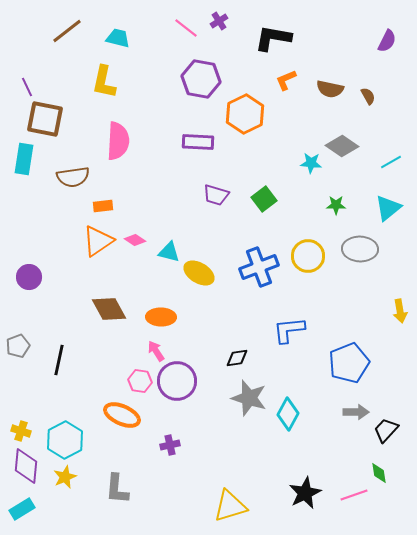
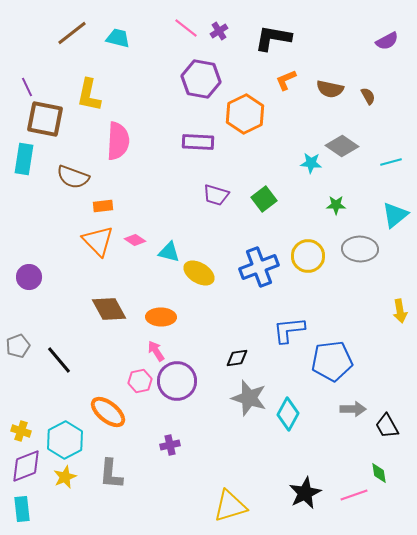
purple cross at (219, 21): moved 10 px down
brown line at (67, 31): moved 5 px right, 2 px down
purple semicircle at (387, 41): rotated 35 degrees clockwise
yellow L-shape at (104, 82): moved 15 px left, 13 px down
cyan line at (391, 162): rotated 15 degrees clockwise
brown semicircle at (73, 177): rotated 28 degrees clockwise
cyan triangle at (388, 208): moved 7 px right, 7 px down
orange triangle at (98, 241): rotated 40 degrees counterclockwise
black line at (59, 360): rotated 52 degrees counterclockwise
blue pentagon at (349, 363): moved 17 px left, 2 px up; rotated 15 degrees clockwise
pink hexagon at (140, 381): rotated 20 degrees counterclockwise
gray arrow at (356, 412): moved 3 px left, 3 px up
orange ellipse at (122, 415): moved 14 px left, 3 px up; rotated 15 degrees clockwise
black trapezoid at (386, 430): moved 1 px right, 4 px up; rotated 72 degrees counterclockwise
purple diamond at (26, 466): rotated 63 degrees clockwise
gray L-shape at (117, 489): moved 6 px left, 15 px up
cyan rectangle at (22, 509): rotated 65 degrees counterclockwise
